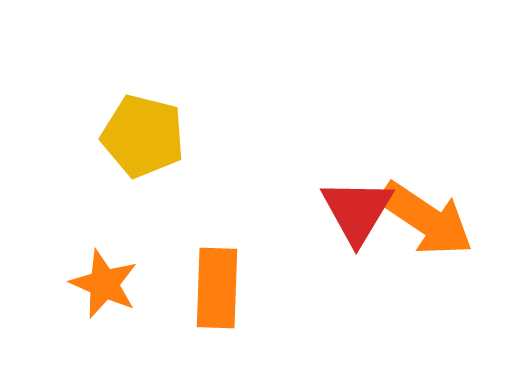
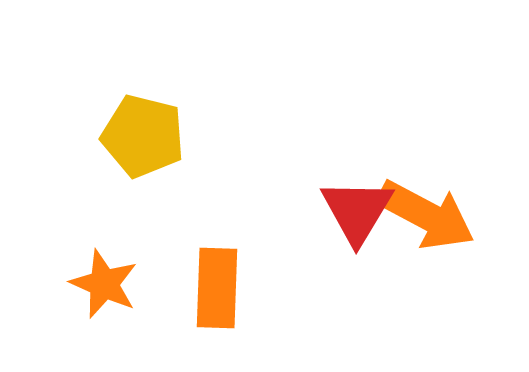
orange arrow: moved 4 px up; rotated 6 degrees counterclockwise
